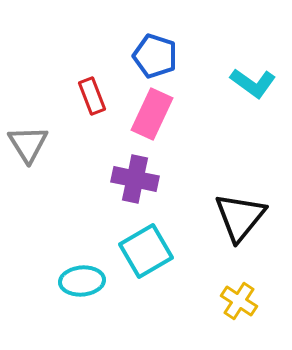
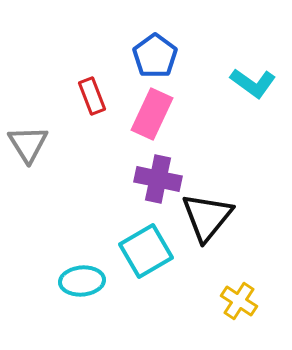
blue pentagon: rotated 18 degrees clockwise
purple cross: moved 23 px right
black triangle: moved 33 px left
